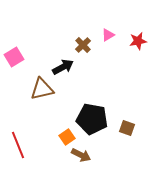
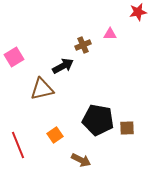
pink triangle: moved 2 px right, 1 px up; rotated 32 degrees clockwise
red star: moved 29 px up
brown cross: rotated 21 degrees clockwise
black arrow: moved 1 px up
black pentagon: moved 6 px right, 1 px down
brown square: rotated 21 degrees counterclockwise
orange square: moved 12 px left, 2 px up
brown arrow: moved 5 px down
